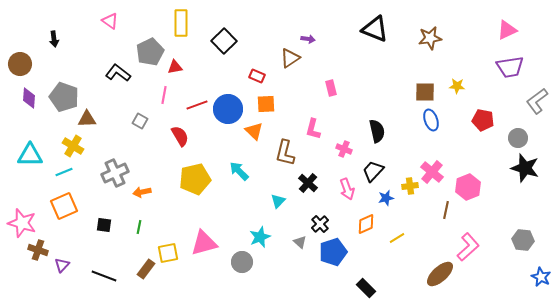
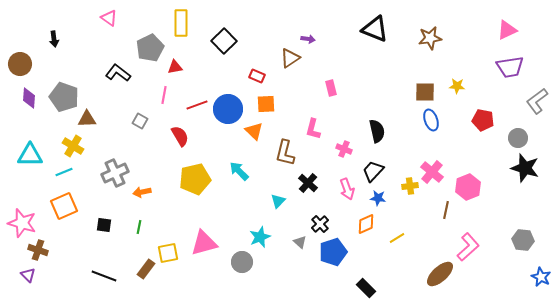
pink triangle at (110, 21): moved 1 px left, 3 px up
gray pentagon at (150, 52): moved 4 px up
blue star at (386, 198): moved 8 px left; rotated 21 degrees clockwise
purple triangle at (62, 265): moved 34 px left, 10 px down; rotated 28 degrees counterclockwise
